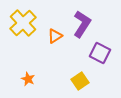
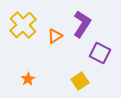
yellow cross: moved 2 px down
orange star: rotated 16 degrees clockwise
